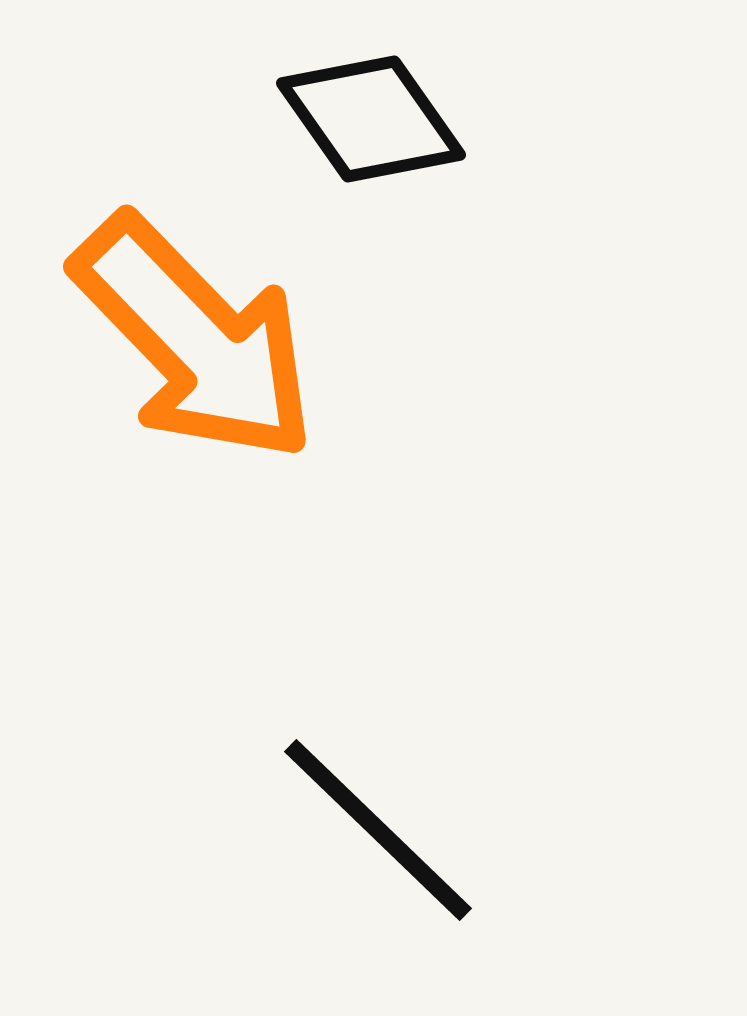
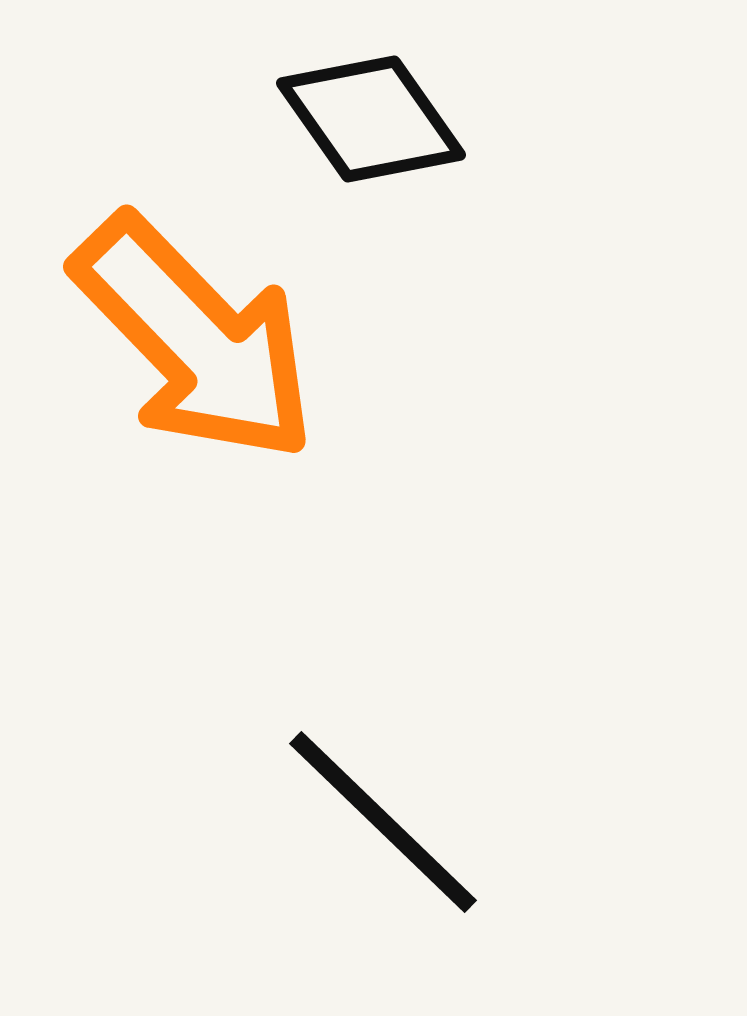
black line: moved 5 px right, 8 px up
